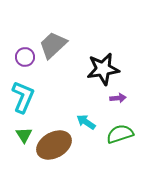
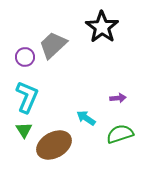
black star: moved 1 px left, 42 px up; rotated 28 degrees counterclockwise
cyan L-shape: moved 4 px right
cyan arrow: moved 4 px up
green triangle: moved 5 px up
